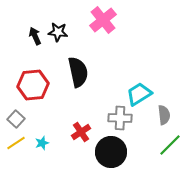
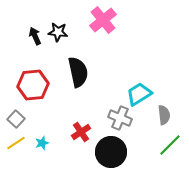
gray cross: rotated 20 degrees clockwise
